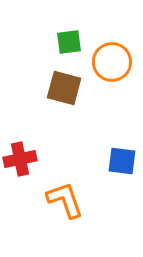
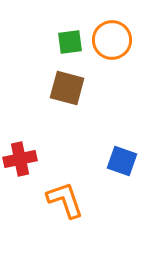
green square: moved 1 px right
orange circle: moved 22 px up
brown square: moved 3 px right
blue square: rotated 12 degrees clockwise
